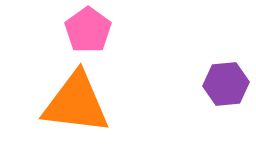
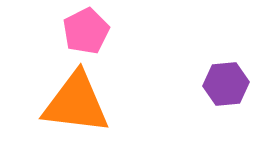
pink pentagon: moved 2 px left, 1 px down; rotated 9 degrees clockwise
